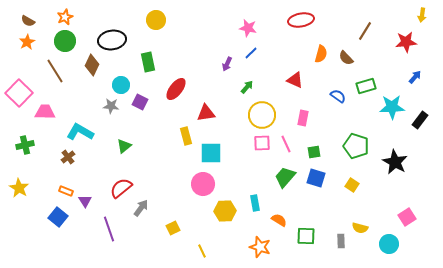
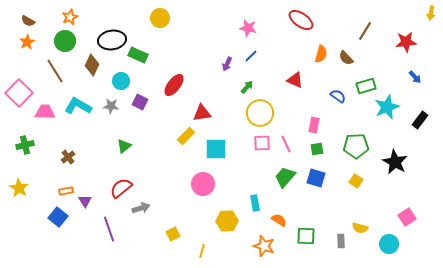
yellow arrow at (422, 15): moved 9 px right, 2 px up
orange star at (65, 17): moved 5 px right
yellow circle at (156, 20): moved 4 px right, 2 px up
red ellipse at (301, 20): rotated 45 degrees clockwise
blue line at (251, 53): moved 3 px down
green rectangle at (148, 62): moved 10 px left, 7 px up; rotated 54 degrees counterclockwise
blue arrow at (415, 77): rotated 96 degrees clockwise
cyan circle at (121, 85): moved 4 px up
red ellipse at (176, 89): moved 2 px left, 4 px up
cyan star at (392, 107): moved 5 px left; rotated 20 degrees counterclockwise
red triangle at (206, 113): moved 4 px left
yellow circle at (262, 115): moved 2 px left, 2 px up
pink rectangle at (303, 118): moved 11 px right, 7 px down
cyan L-shape at (80, 132): moved 2 px left, 26 px up
yellow rectangle at (186, 136): rotated 60 degrees clockwise
green pentagon at (356, 146): rotated 20 degrees counterclockwise
green square at (314, 152): moved 3 px right, 3 px up
cyan square at (211, 153): moved 5 px right, 4 px up
yellow square at (352, 185): moved 4 px right, 4 px up
orange rectangle at (66, 191): rotated 32 degrees counterclockwise
gray arrow at (141, 208): rotated 36 degrees clockwise
yellow hexagon at (225, 211): moved 2 px right, 10 px down
yellow square at (173, 228): moved 6 px down
orange star at (260, 247): moved 4 px right, 1 px up
yellow line at (202, 251): rotated 40 degrees clockwise
